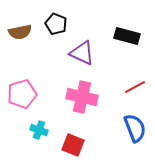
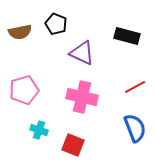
pink pentagon: moved 2 px right, 4 px up
